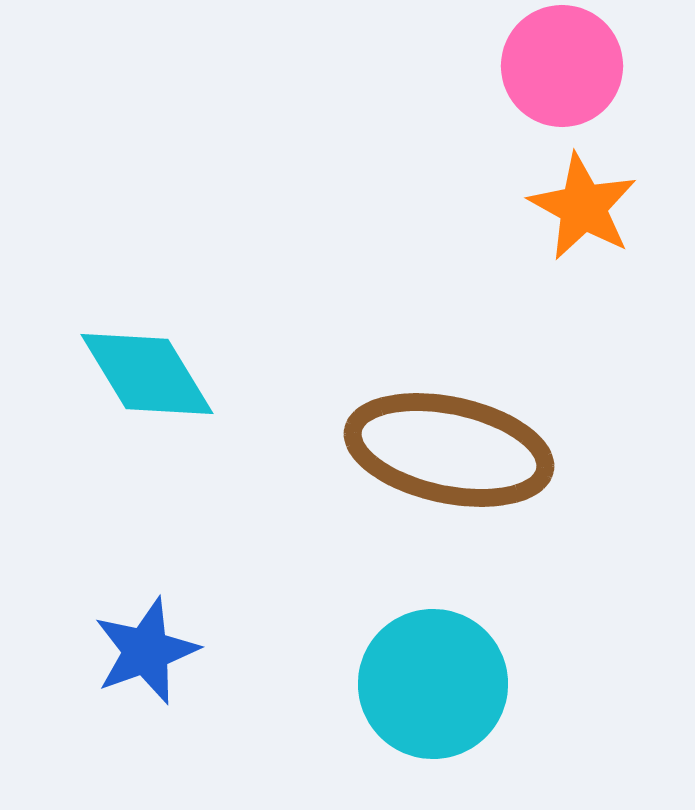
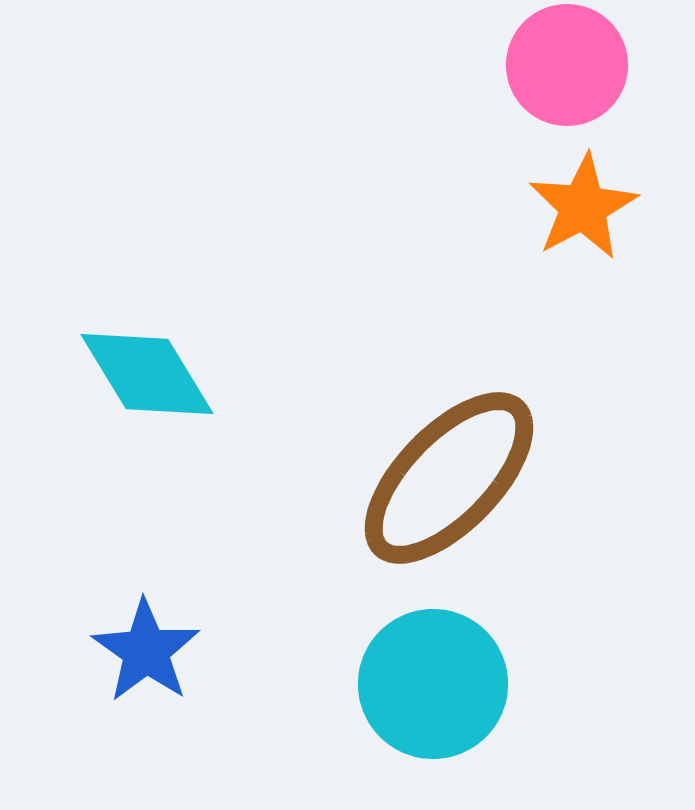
pink circle: moved 5 px right, 1 px up
orange star: rotated 15 degrees clockwise
brown ellipse: moved 28 px down; rotated 58 degrees counterclockwise
blue star: rotated 17 degrees counterclockwise
